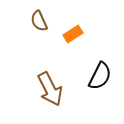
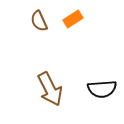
orange rectangle: moved 15 px up
black semicircle: moved 2 px right, 13 px down; rotated 60 degrees clockwise
